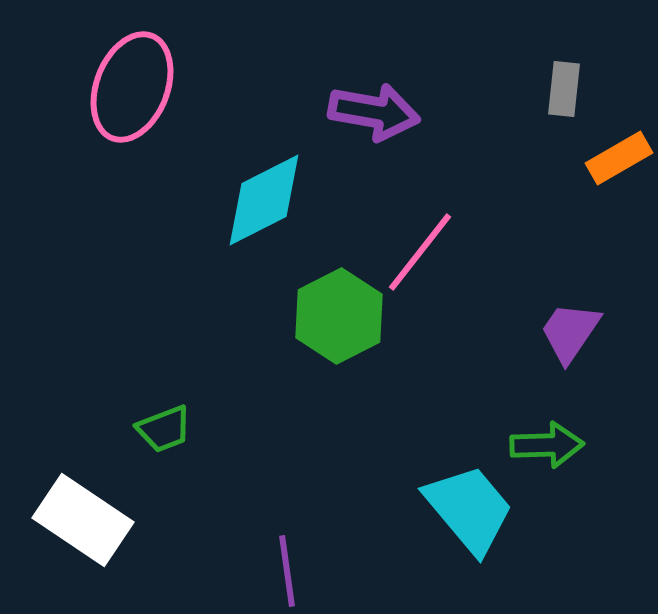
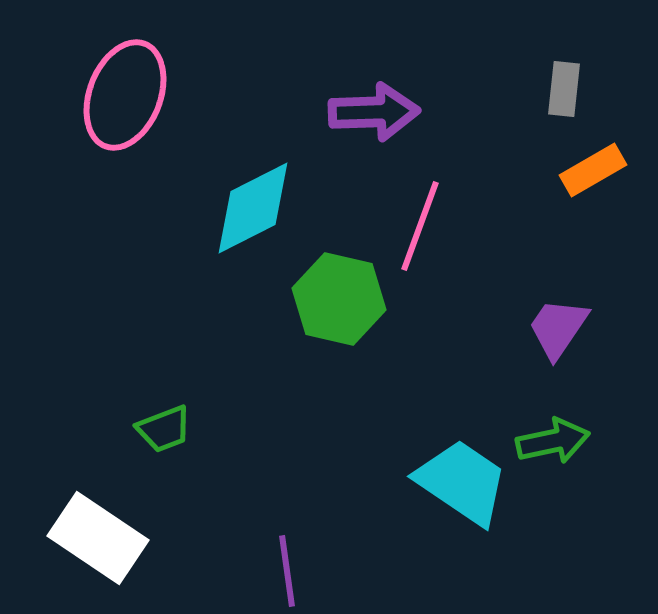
pink ellipse: moved 7 px left, 8 px down
purple arrow: rotated 12 degrees counterclockwise
orange rectangle: moved 26 px left, 12 px down
cyan diamond: moved 11 px left, 8 px down
pink line: moved 26 px up; rotated 18 degrees counterclockwise
green hexagon: moved 17 px up; rotated 20 degrees counterclockwise
purple trapezoid: moved 12 px left, 4 px up
green arrow: moved 6 px right, 4 px up; rotated 10 degrees counterclockwise
cyan trapezoid: moved 7 px left, 27 px up; rotated 16 degrees counterclockwise
white rectangle: moved 15 px right, 18 px down
